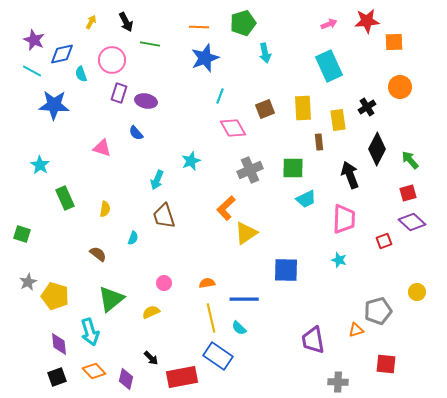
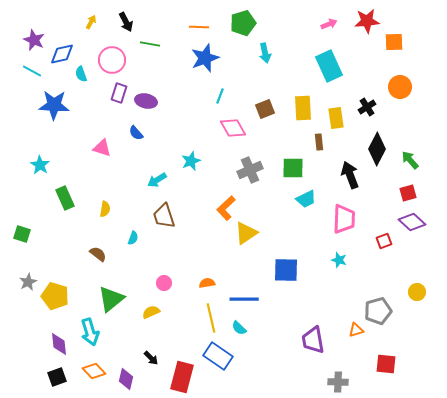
yellow rectangle at (338, 120): moved 2 px left, 2 px up
cyan arrow at (157, 180): rotated 36 degrees clockwise
red rectangle at (182, 377): rotated 64 degrees counterclockwise
